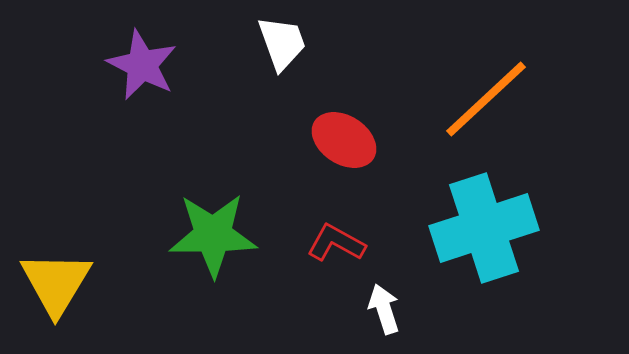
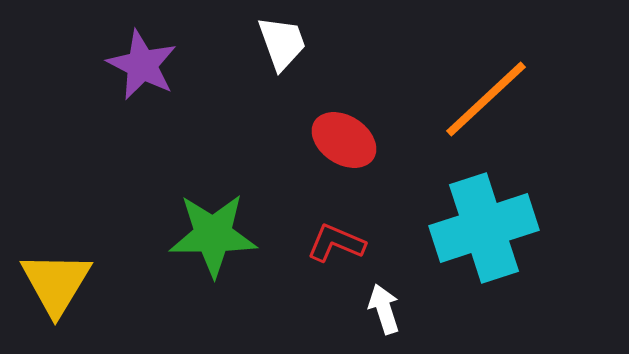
red L-shape: rotated 6 degrees counterclockwise
